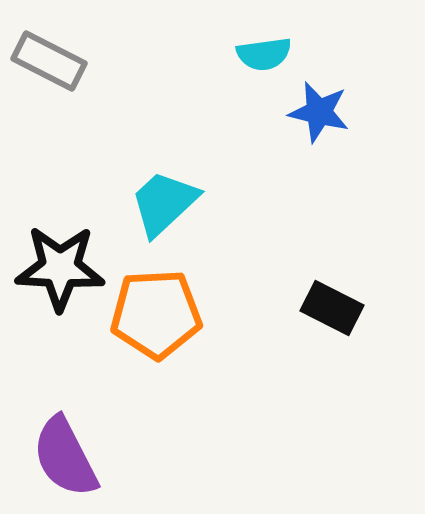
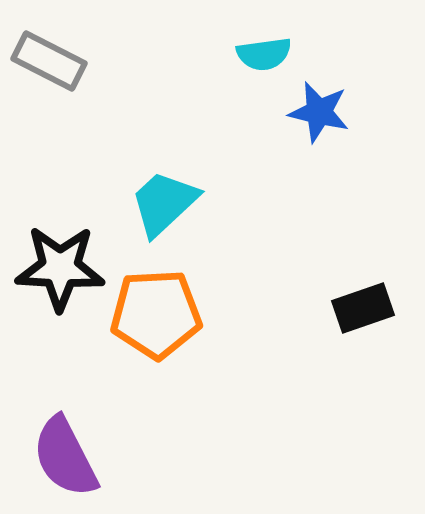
black rectangle: moved 31 px right; rotated 46 degrees counterclockwise
